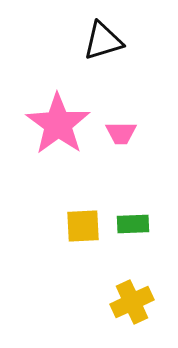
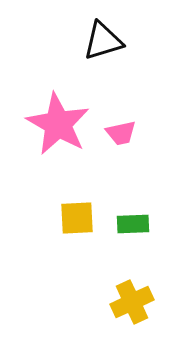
pink star: rotated 6 degrees counterclockwise
pink trapezoid: rotated 12 degrees counterclockwise
yellow square: moved 6 px left, 8 px up
